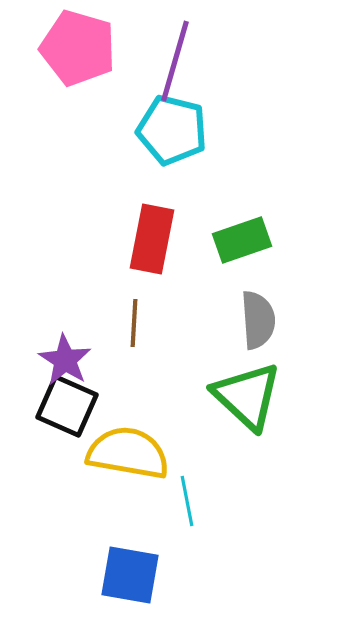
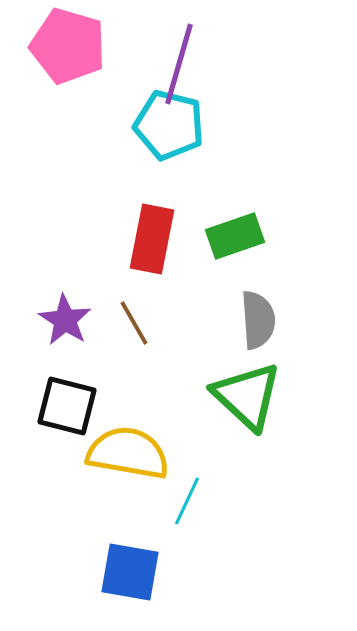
pink pentagon: moved 10 px left, 2 px up
purple line: moved 4 px right, 3 px down
cyan pentagon: moved 3 px left, 5 px up
green rectangle: moved 7 px left, 4 px up
brown line: rotated 33 degrees counterclockwise
purple star: moved 40 px up
black square: rotated 10 degrees counterclockwise
cyan line: rotated 36 degrees clockwise
blue square: moved 3 px up
